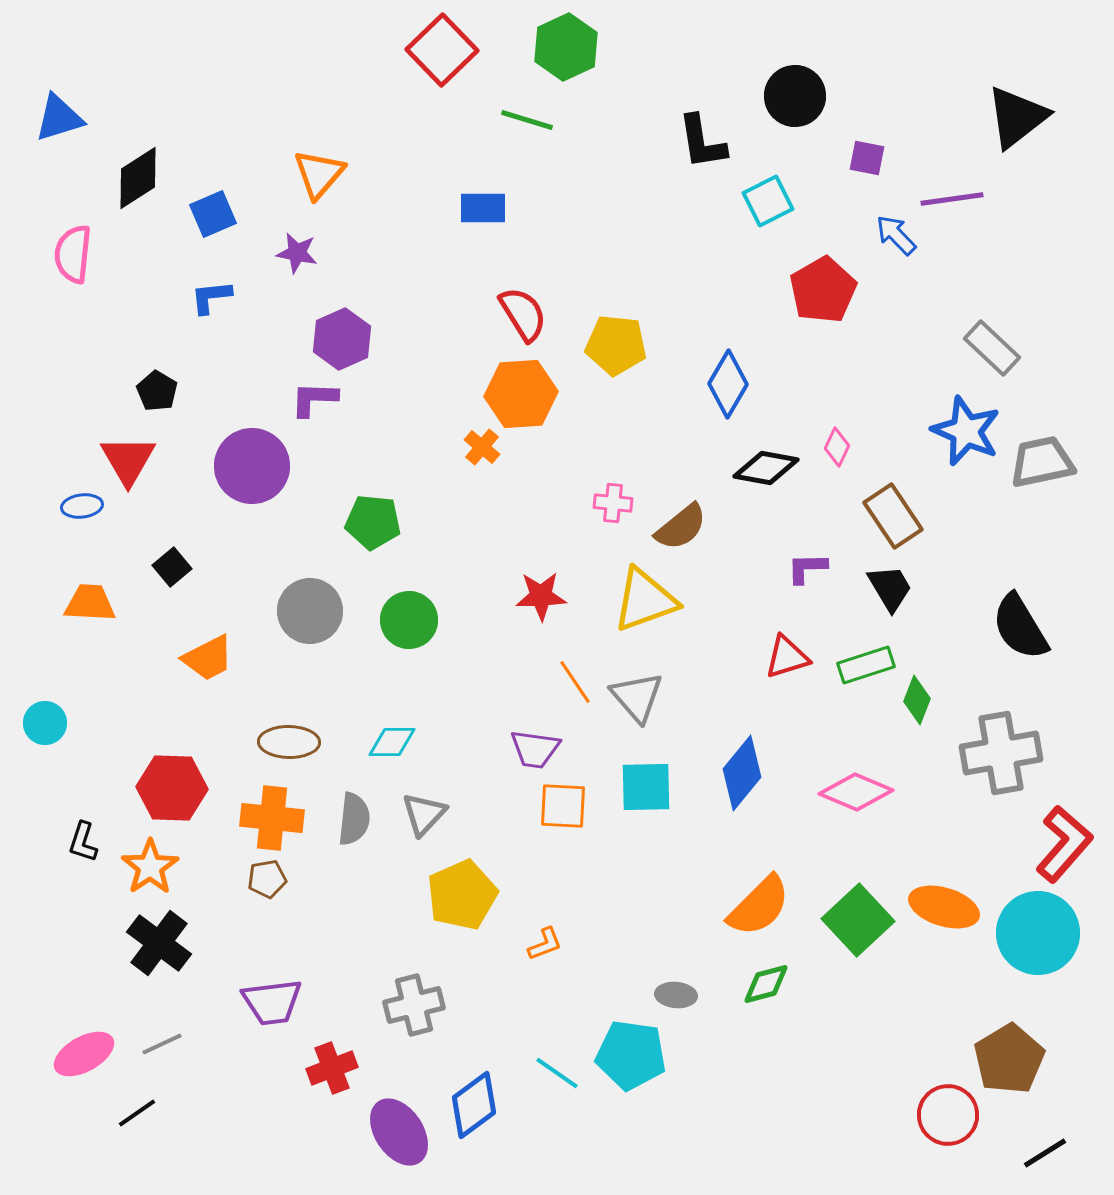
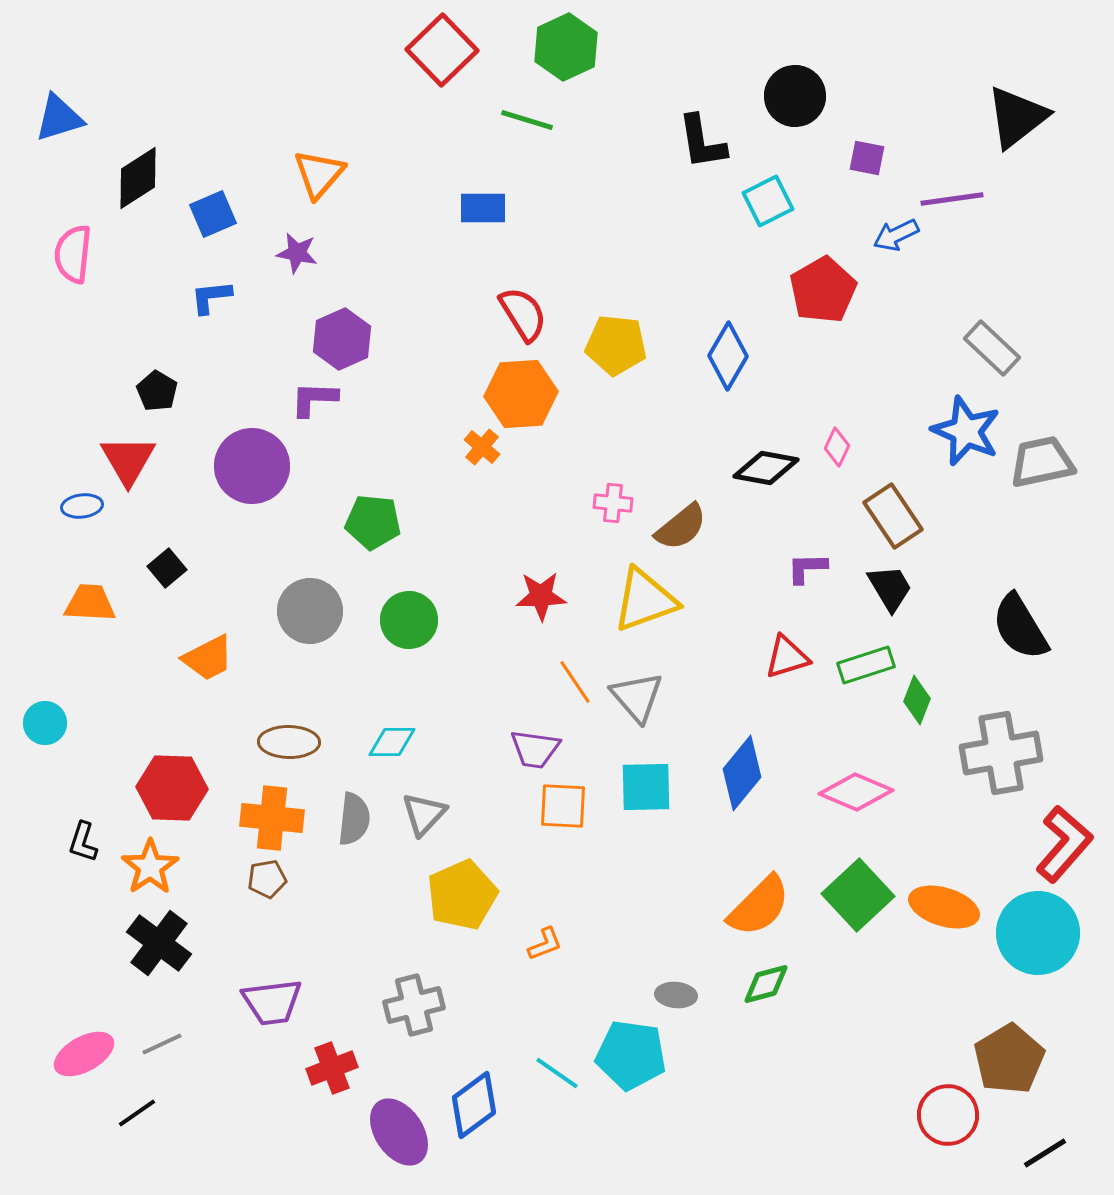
blue arrow at (896, 235): rotated 72 degrees counterclockwise
blue diamond at (728, 384): moved 28 px up
black square at (172, 567): moved 5 px left, 1 px down
green square at (858, 920): moved 25 px up
